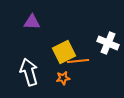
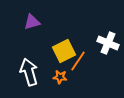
purple triangle: rotated 18 degrees counterclockwise
yellow square: moved 1 px up
orange line: rotated 50 degrees counterclockwise
orange star: moved 3 px left, 1 px up; rotated 16 degrees clockwise
